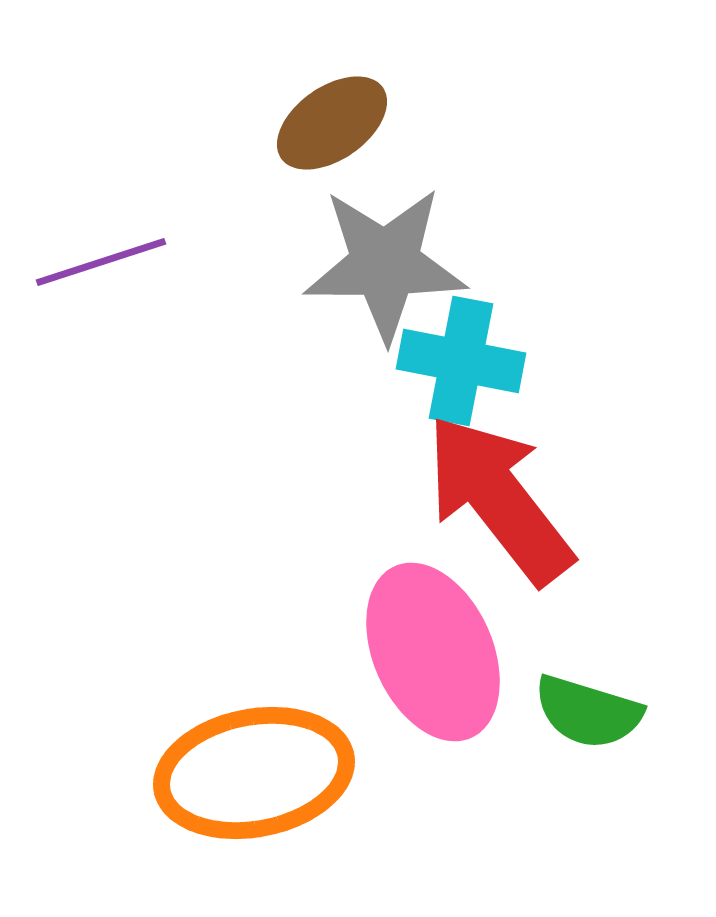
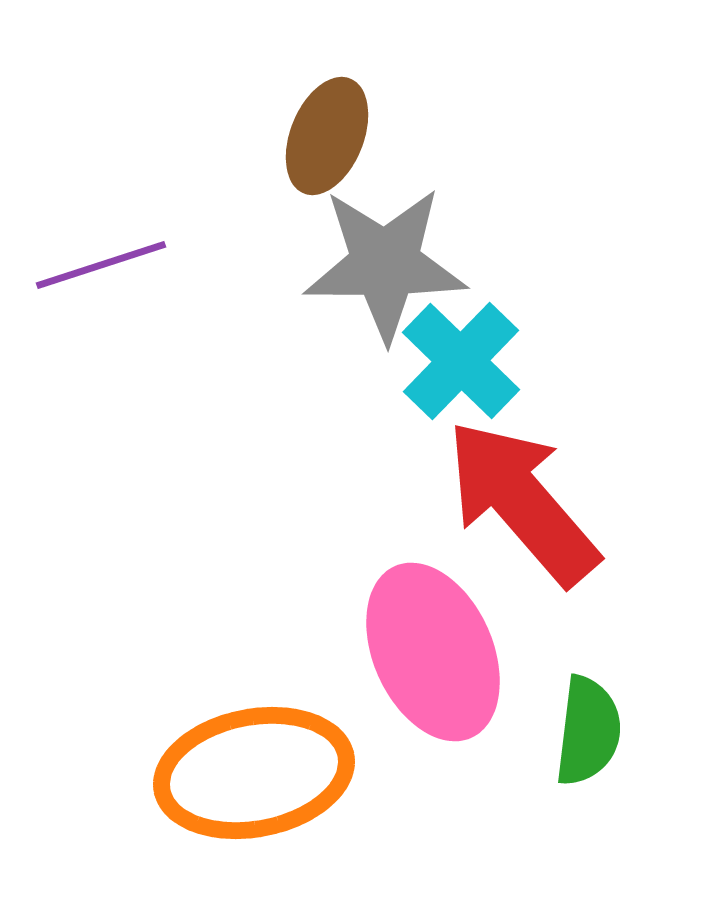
brown ellipse: moved 5 px left, 13 px down; rotated 33 degrees counterclockwise
purple line: moved 3 px down
cyan cross: rotated 33 degrees clockwise
red arrow: moved 23 px right, 3 px down; rotated 3 degrees counterclockwise
green semicircle: moved 19 px down; rotated 100 degrees counterclockwise
